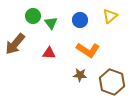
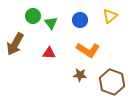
brown arrow: rotated 10 degrees counterclockwise
